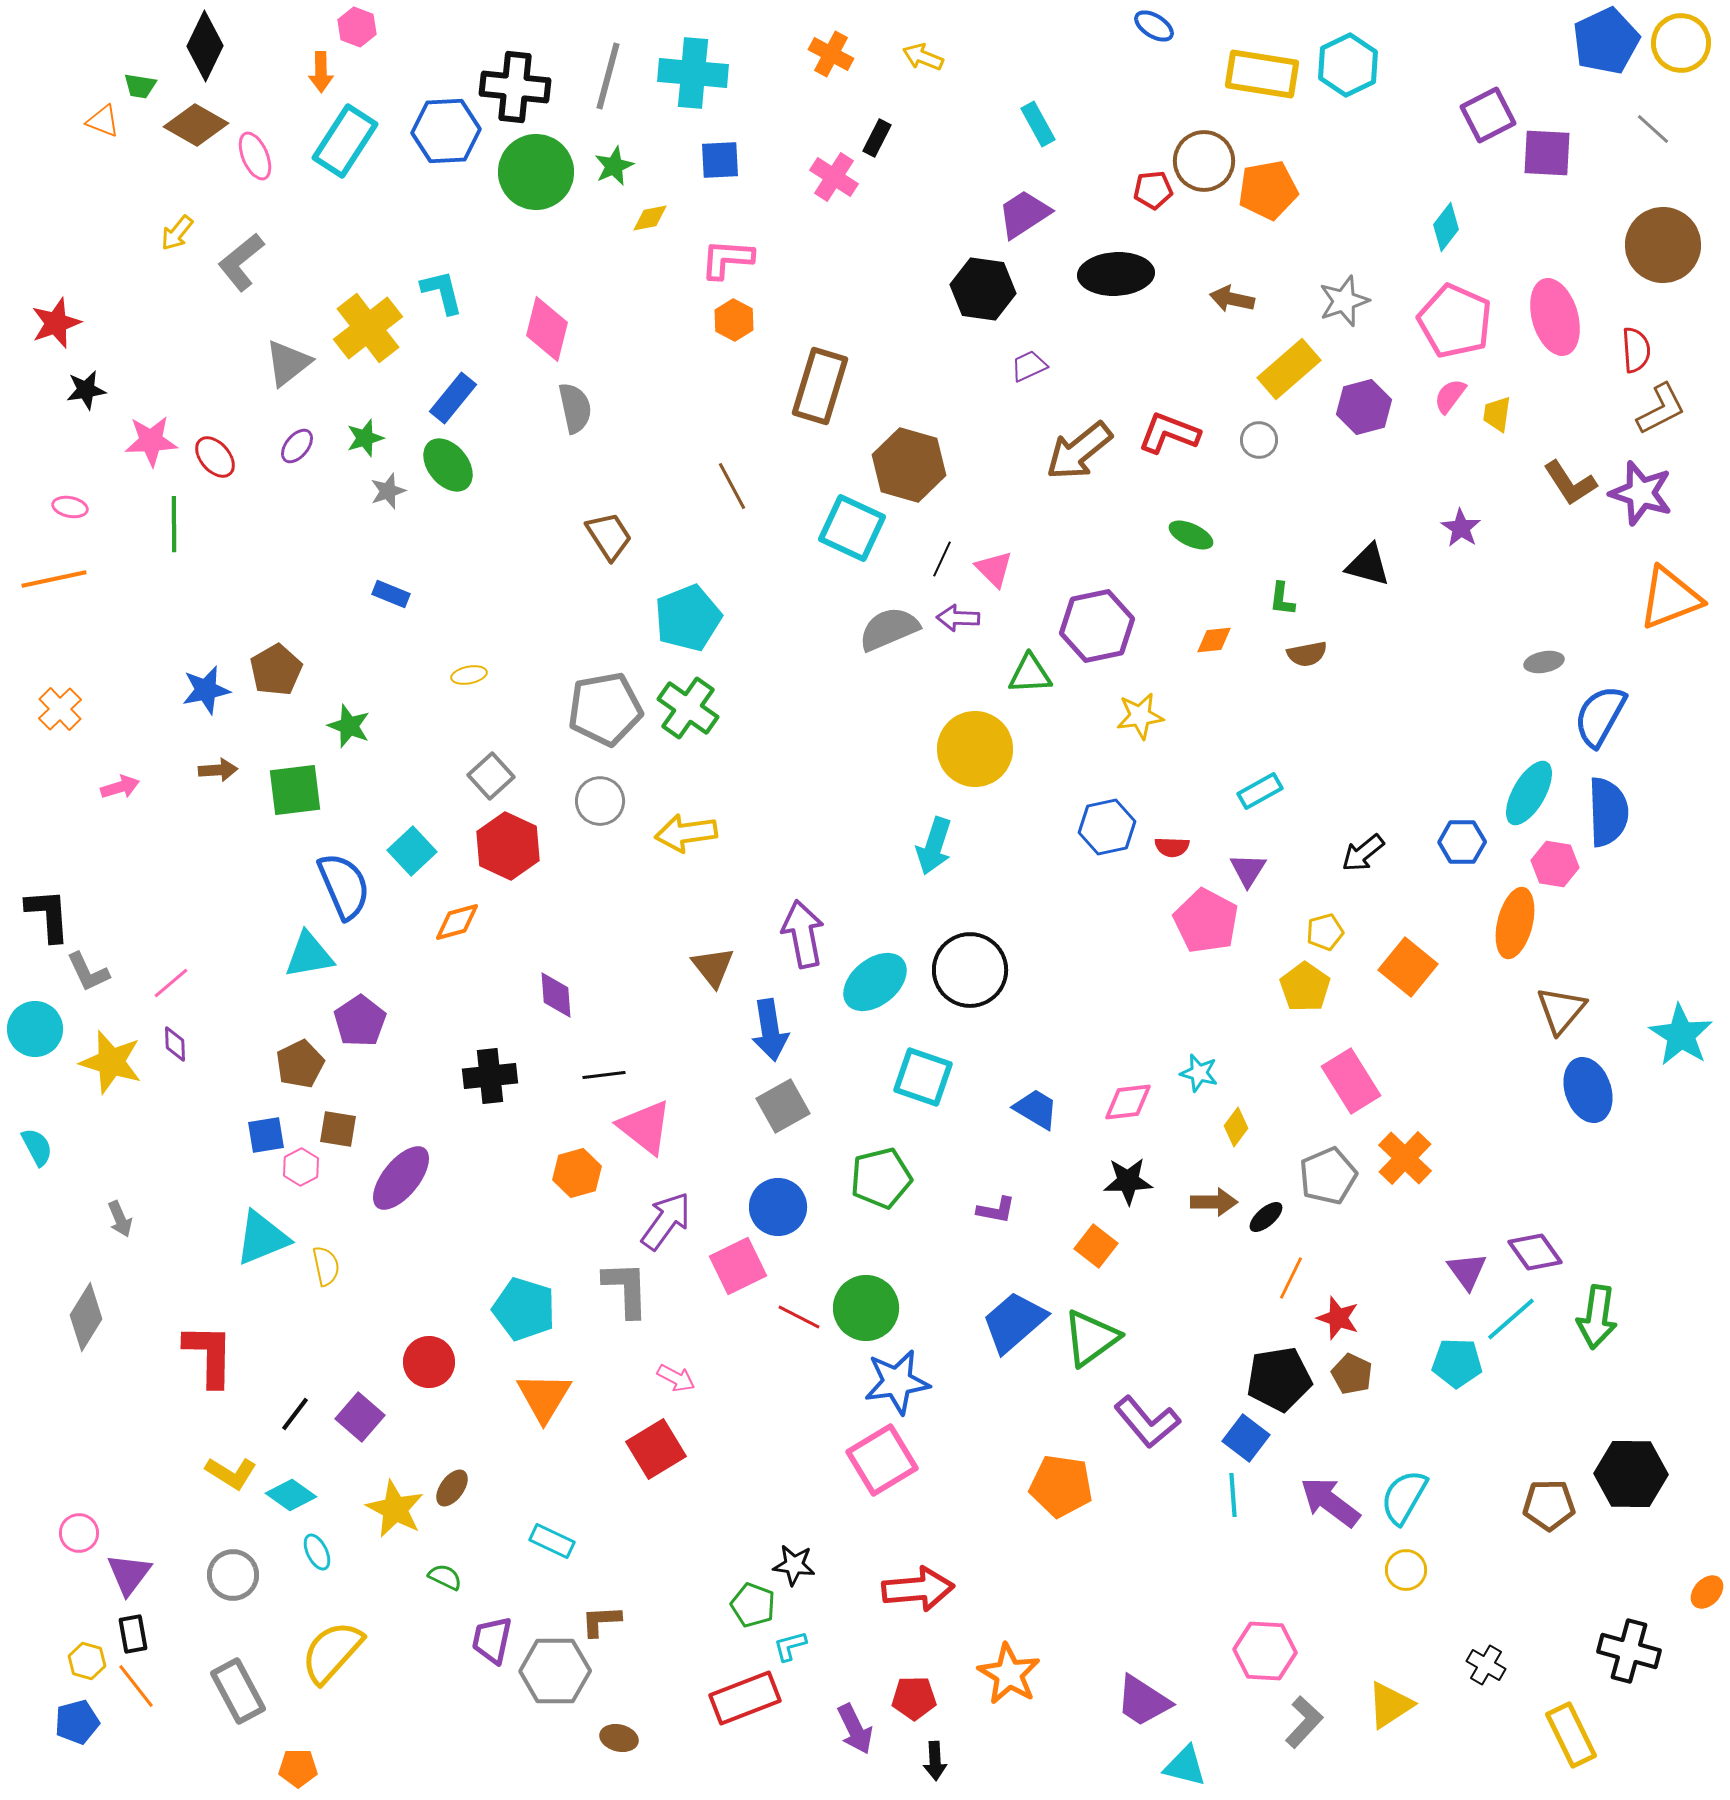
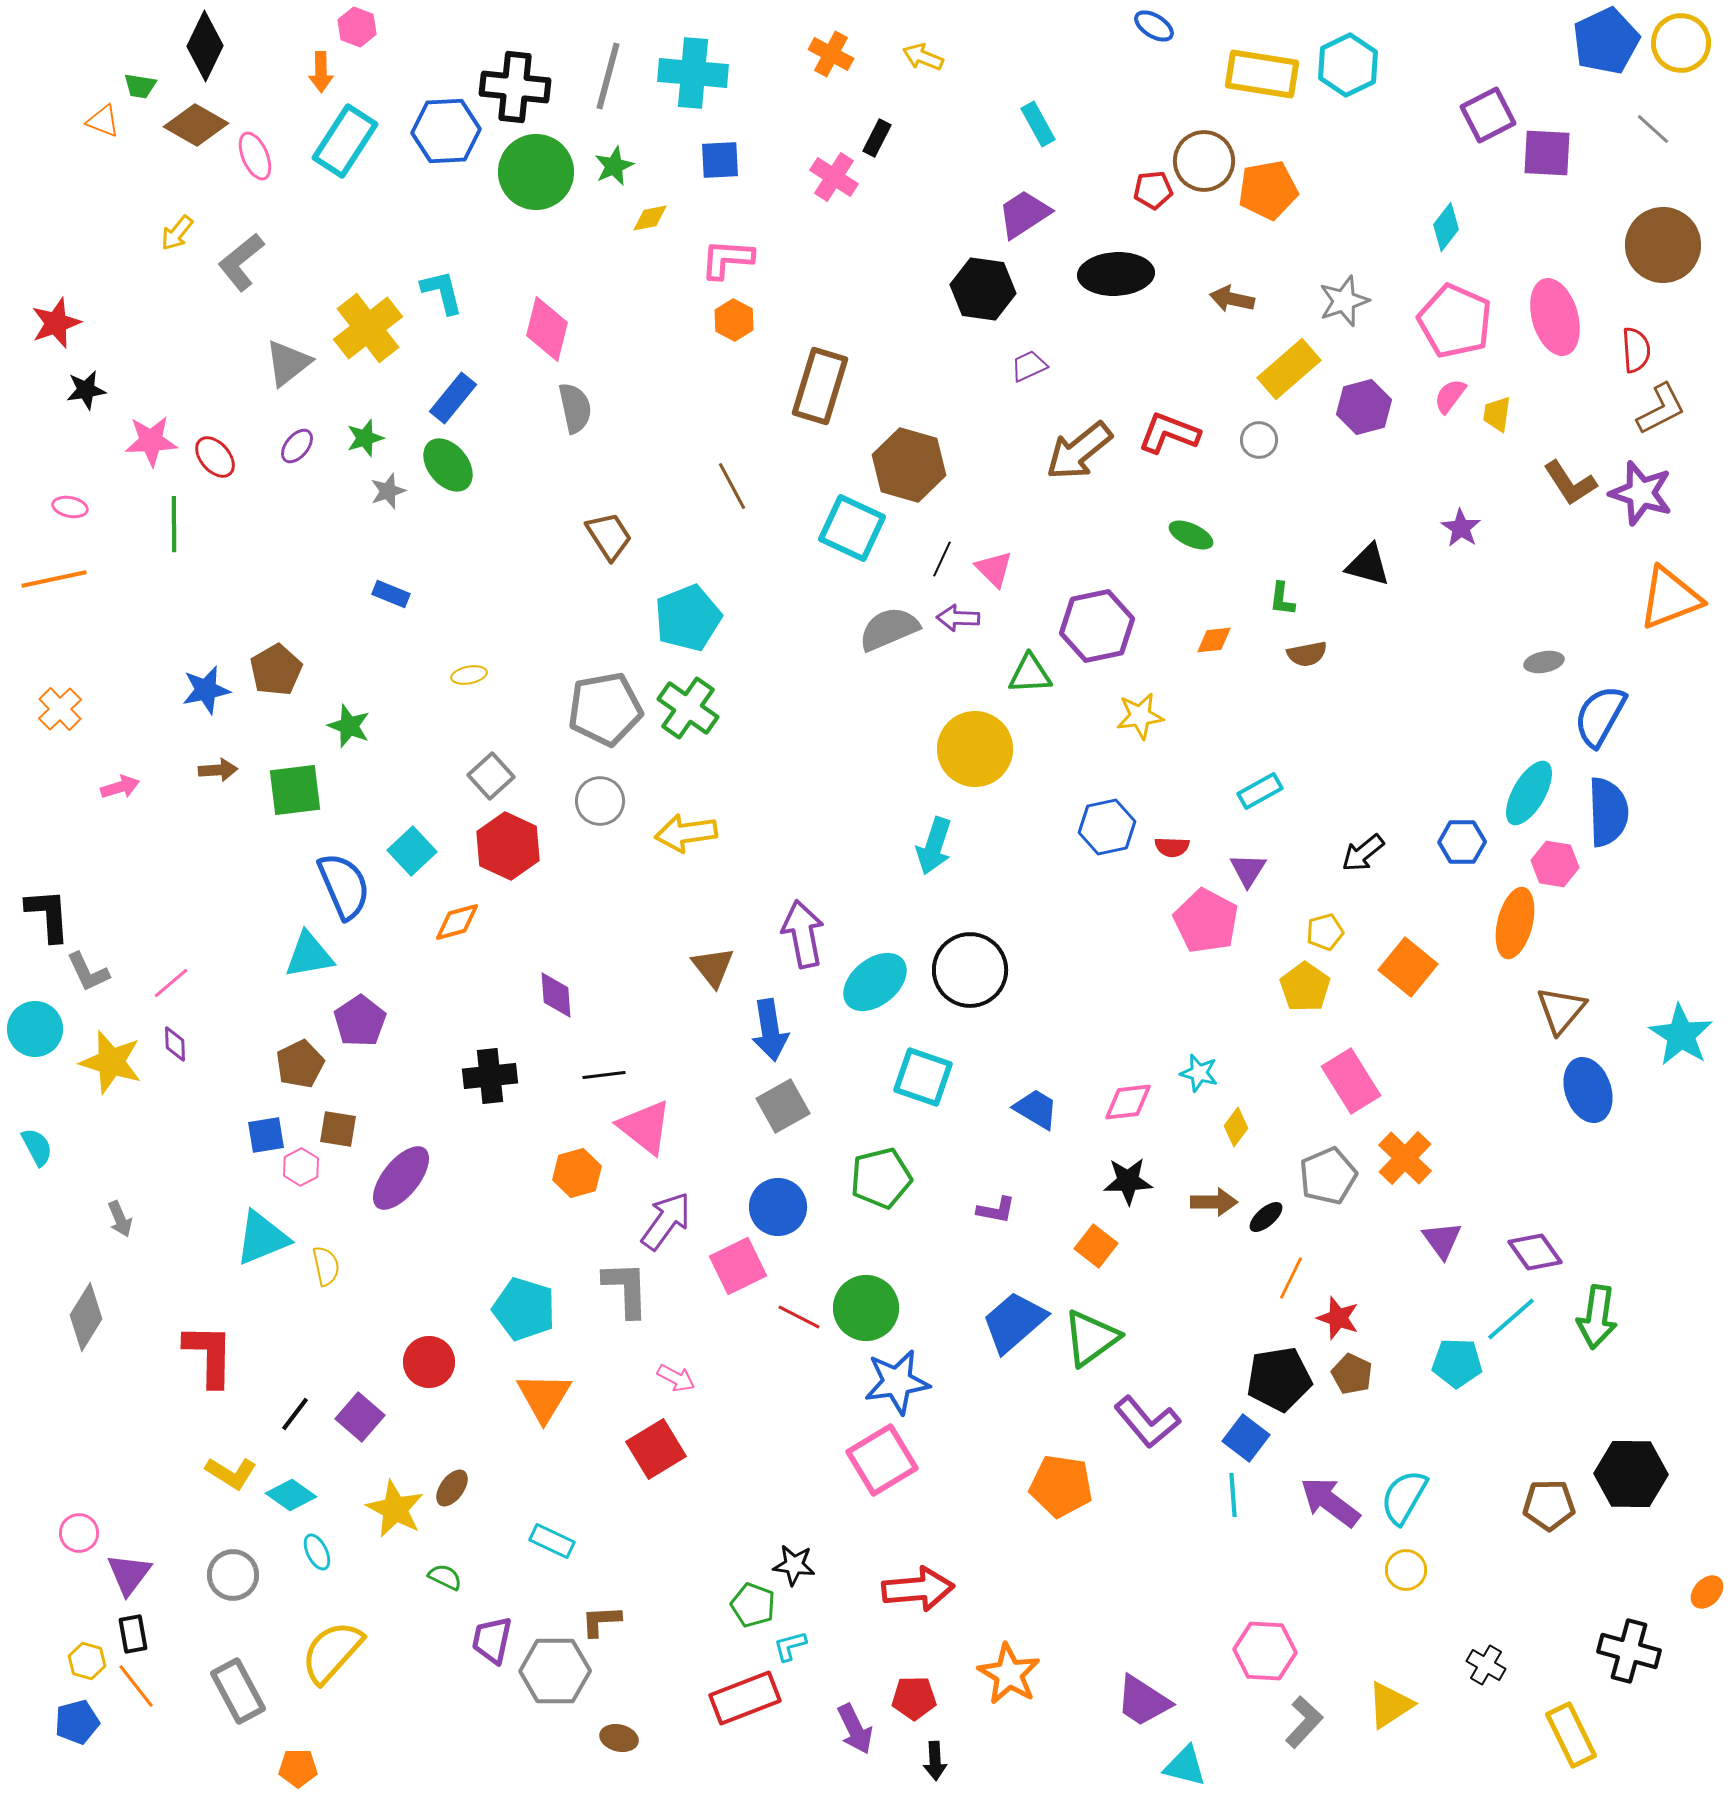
purple triangle at (1467, 1271): moved 25 px left, 31 px up
